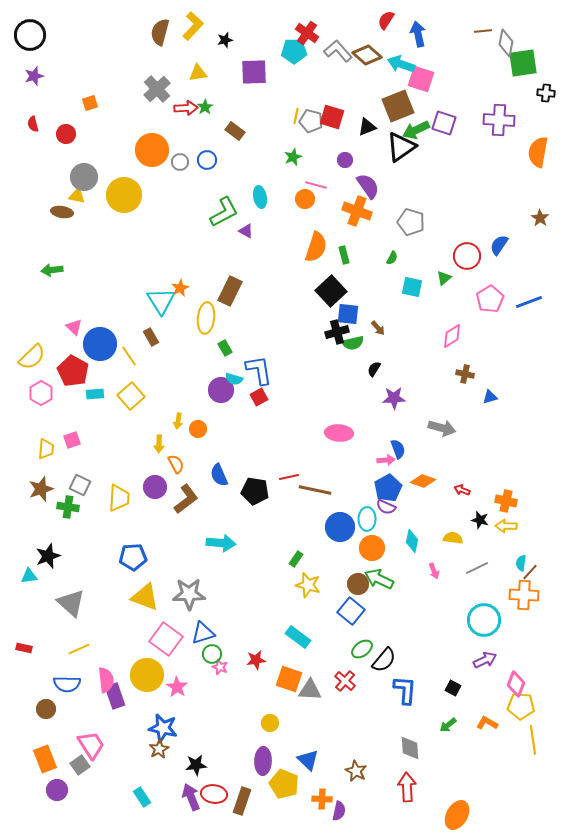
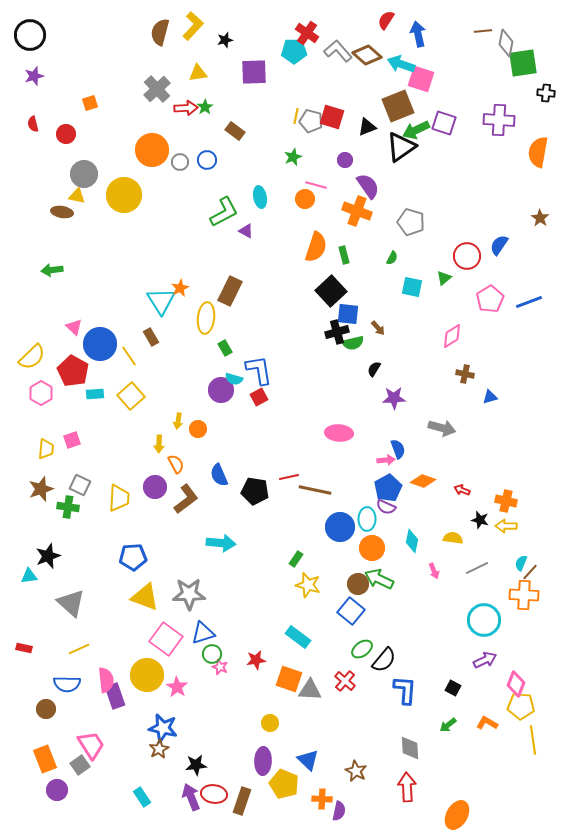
gray circle at (84, 177): moved 3 px up
cyan semicircle at (521, 563): rotated 14 degrees clockwise
